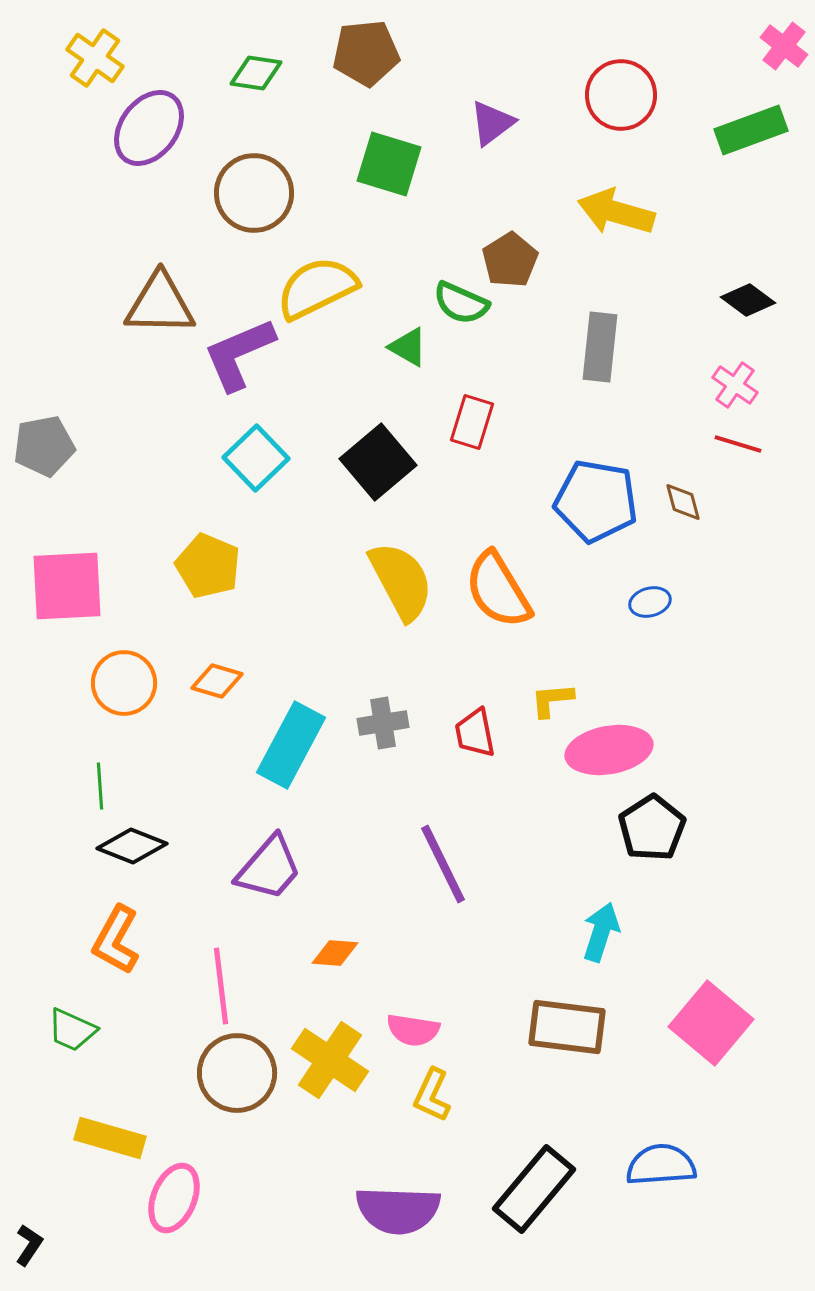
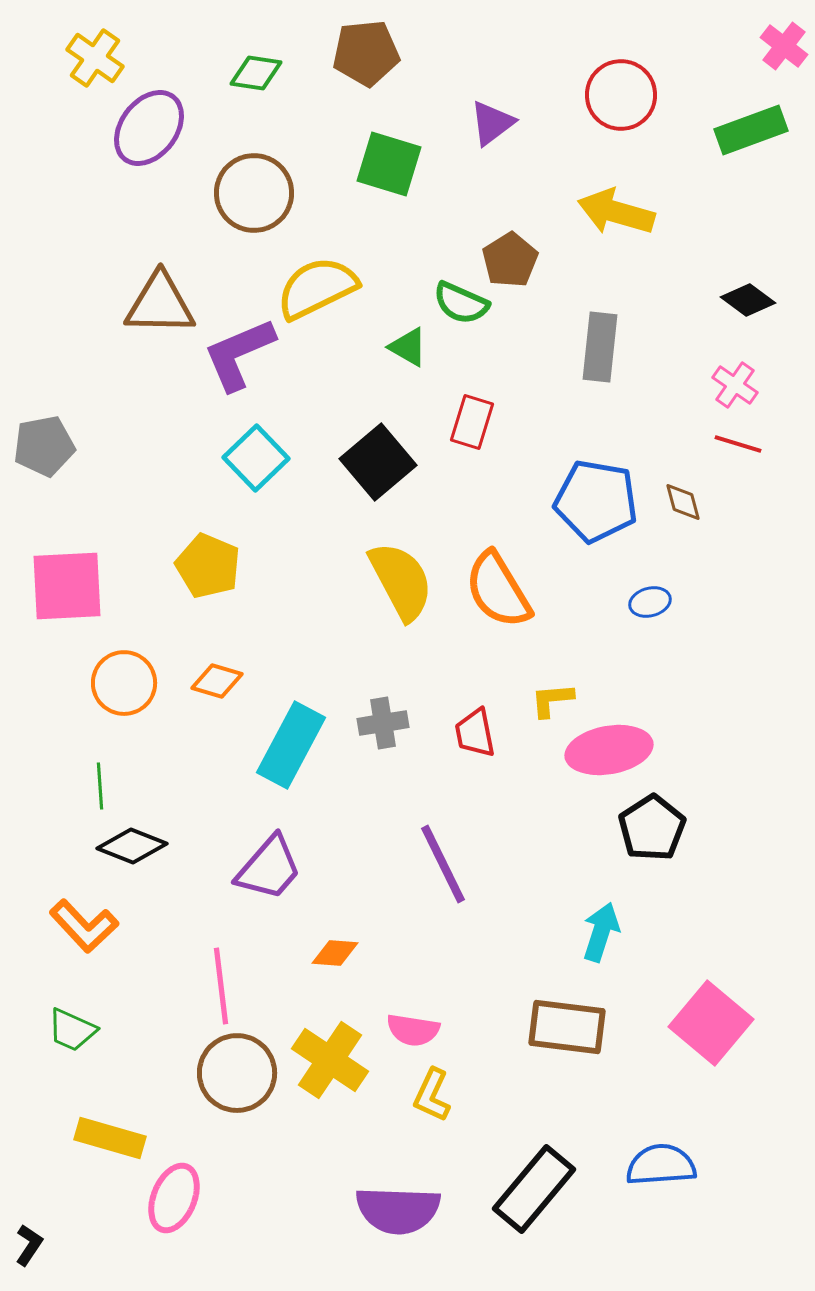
orange L-shape at (116, 940): moved 32 px left, 14 px up; rotated 72 degrees counterclockwise
